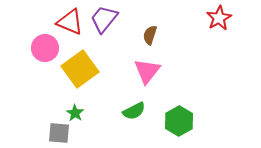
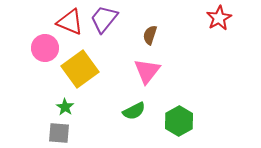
green star: moved 10 px left, 6 px up
